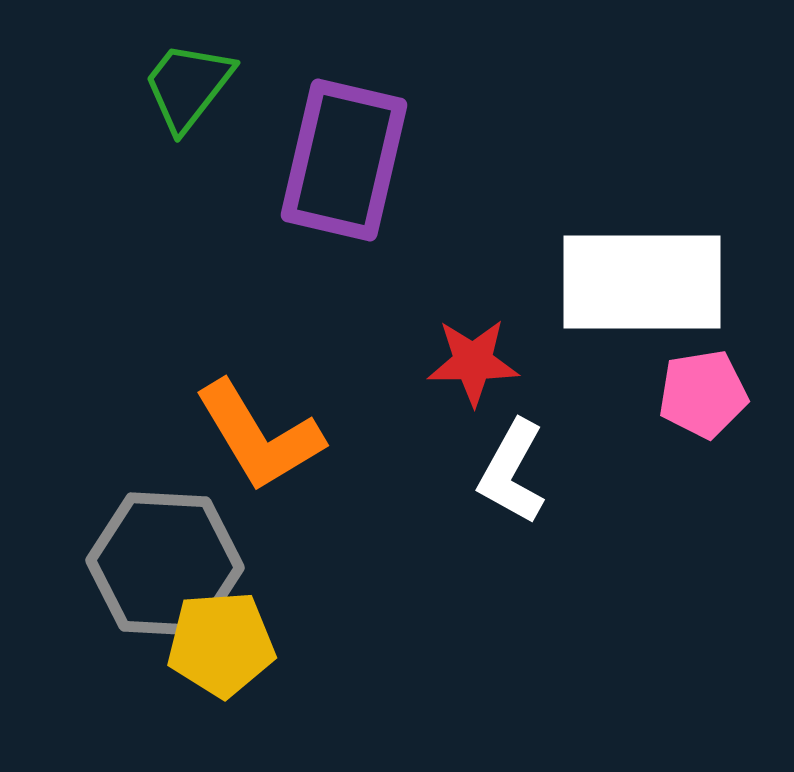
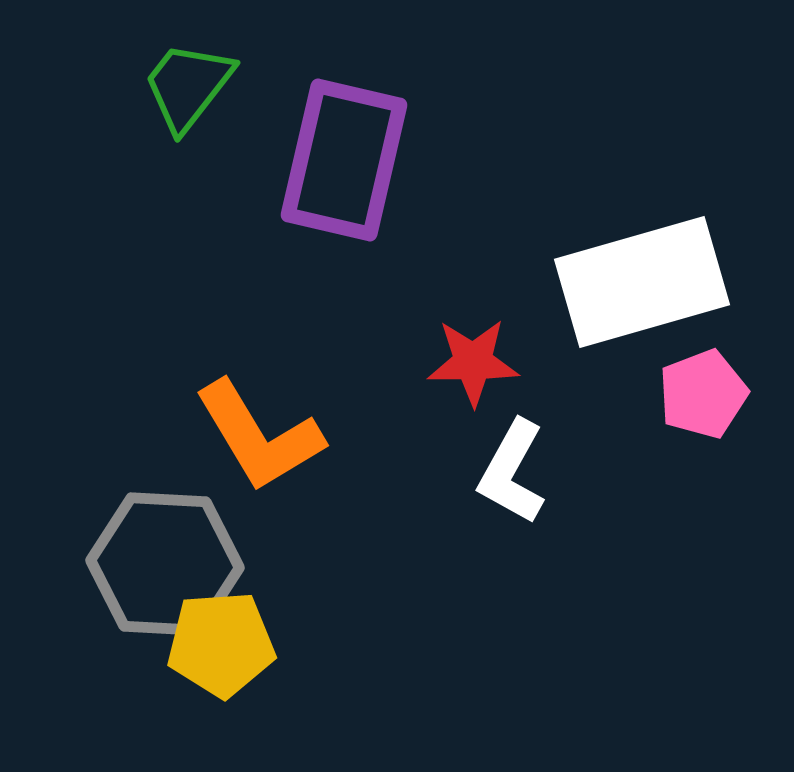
white rectangle: rotated 16 degrees counterclockwise
pink pentagon: rotated 12 degrees counterclockwise
